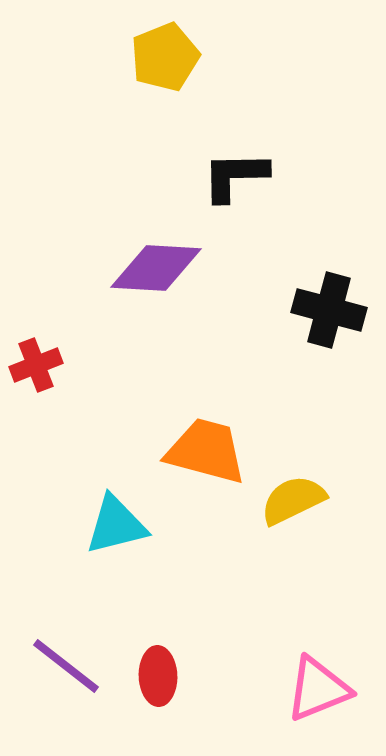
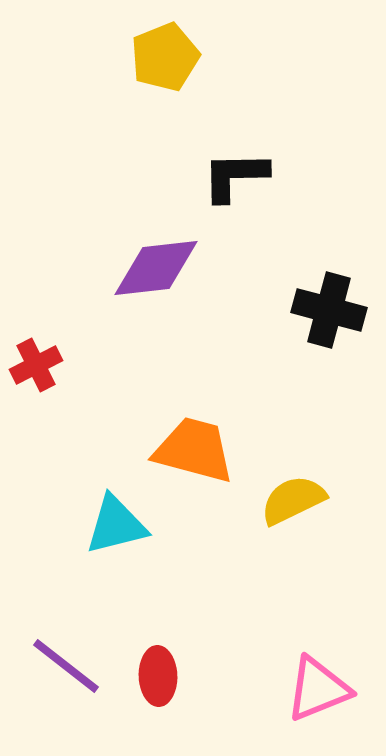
purple diamond: rotated 10 degrees counterclockwise
red cross: rotated 6 degrees counterclockwise
orange trapezoid: moved 12 px left, 1 px up
